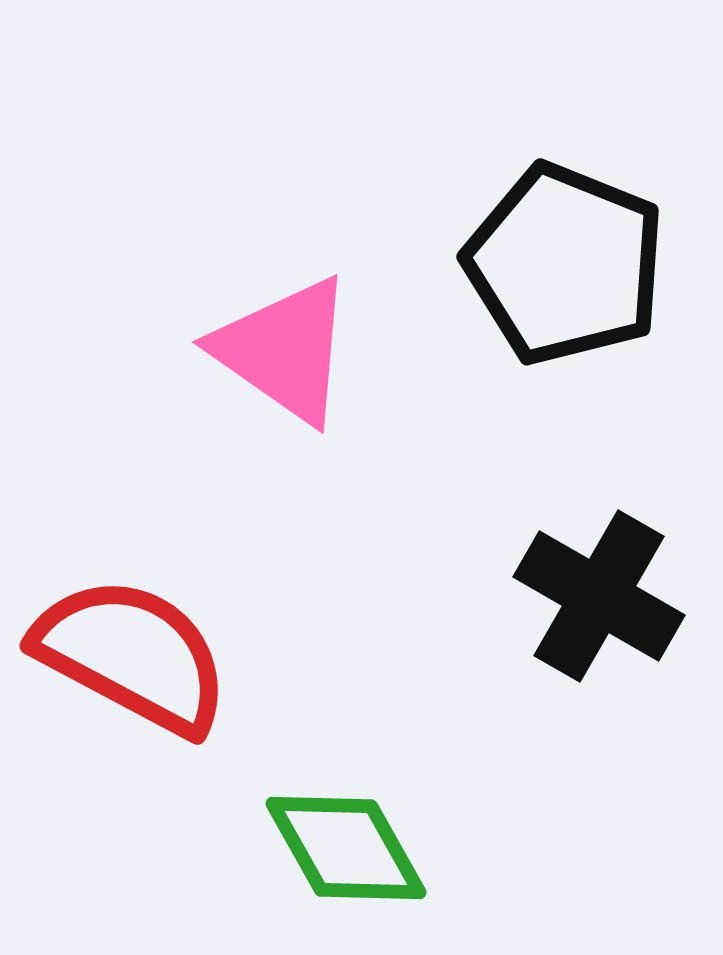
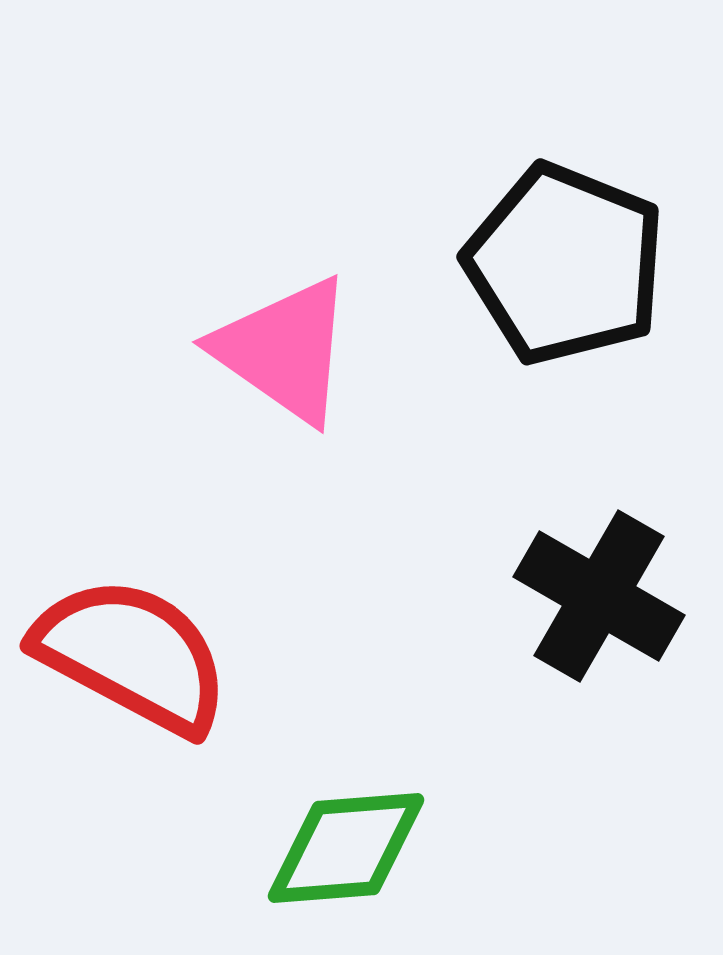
green diamond: rotated 65 degrees counterclockwise
